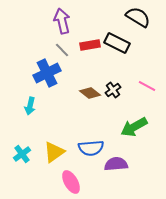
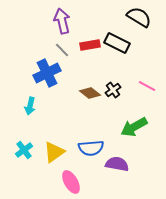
black semicircle: moved 1 px right
cyan cross: moved 2 px right, 4 px up
purple semicircle: moved 1 px right; rotated 15 degrees clockwise
